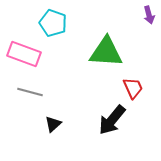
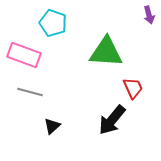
pink rectangle: moved 1 px down
black triangle: moved 1 px left, 2 px down
